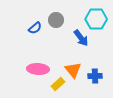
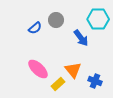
cyan hexagon: moved 2 px right
pink ellipse: rotated 40 degrees clockwise
blue cross: moved 5 px down; rotated 24 degrees clockwise
